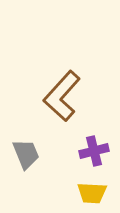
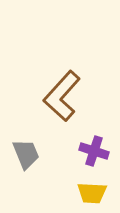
purple cross: rotated 32 degrees clockwise
